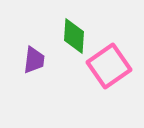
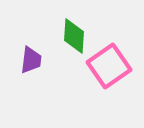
purple trapezoid: moved 3 px left
